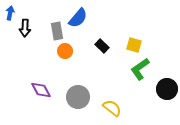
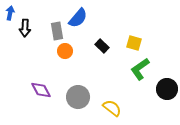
yellow square: moved 2 px up
